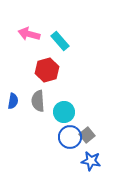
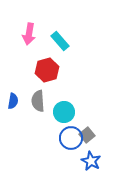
pink arrow: rotated 95 degrees counterclockwise
blue circle: moved 1 px right, 1 px down
blue star: rotated 18 degrees clockwise
